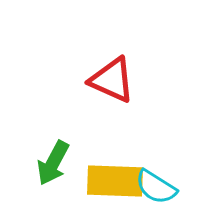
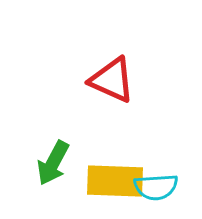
cyan semicircle: rotated 36 degrees counterclockwise
